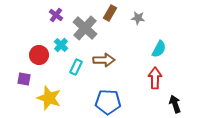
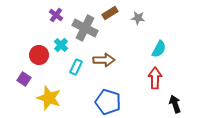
brown rectangle: rotated 28 degrees clockwise
gray cross: rotated 15 degrees counterclockwise
purple square: rotated 24 degrees clockwise
blue pentagon: rotated 15 degrees clockwise
